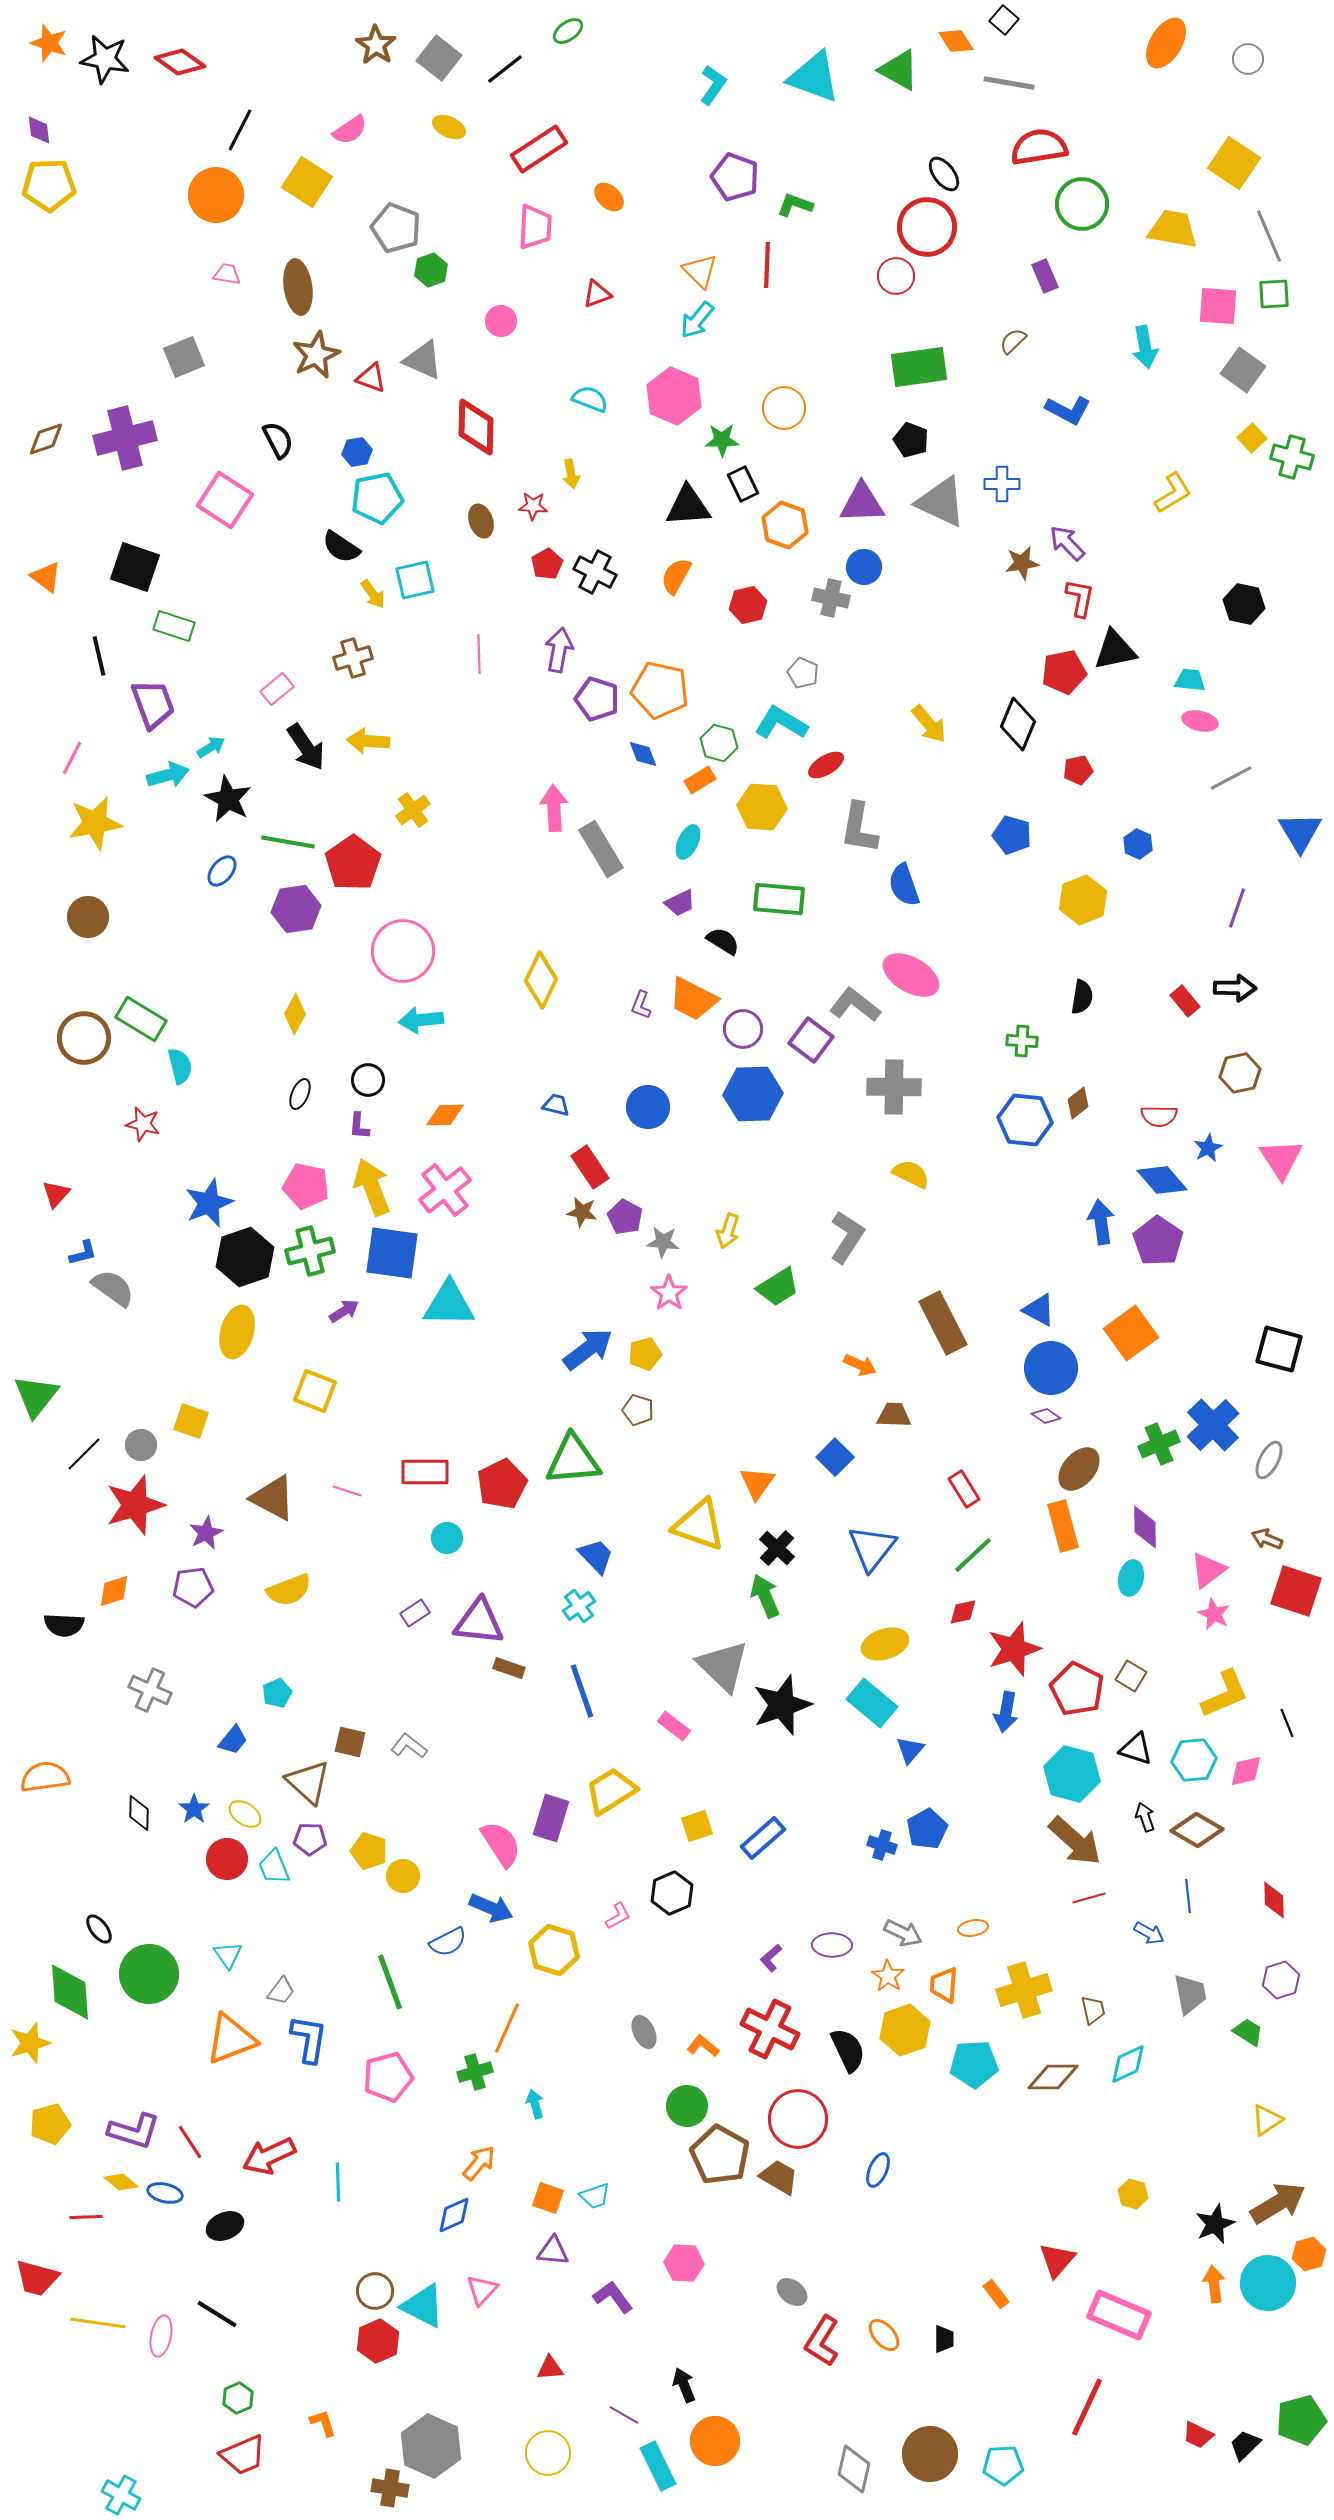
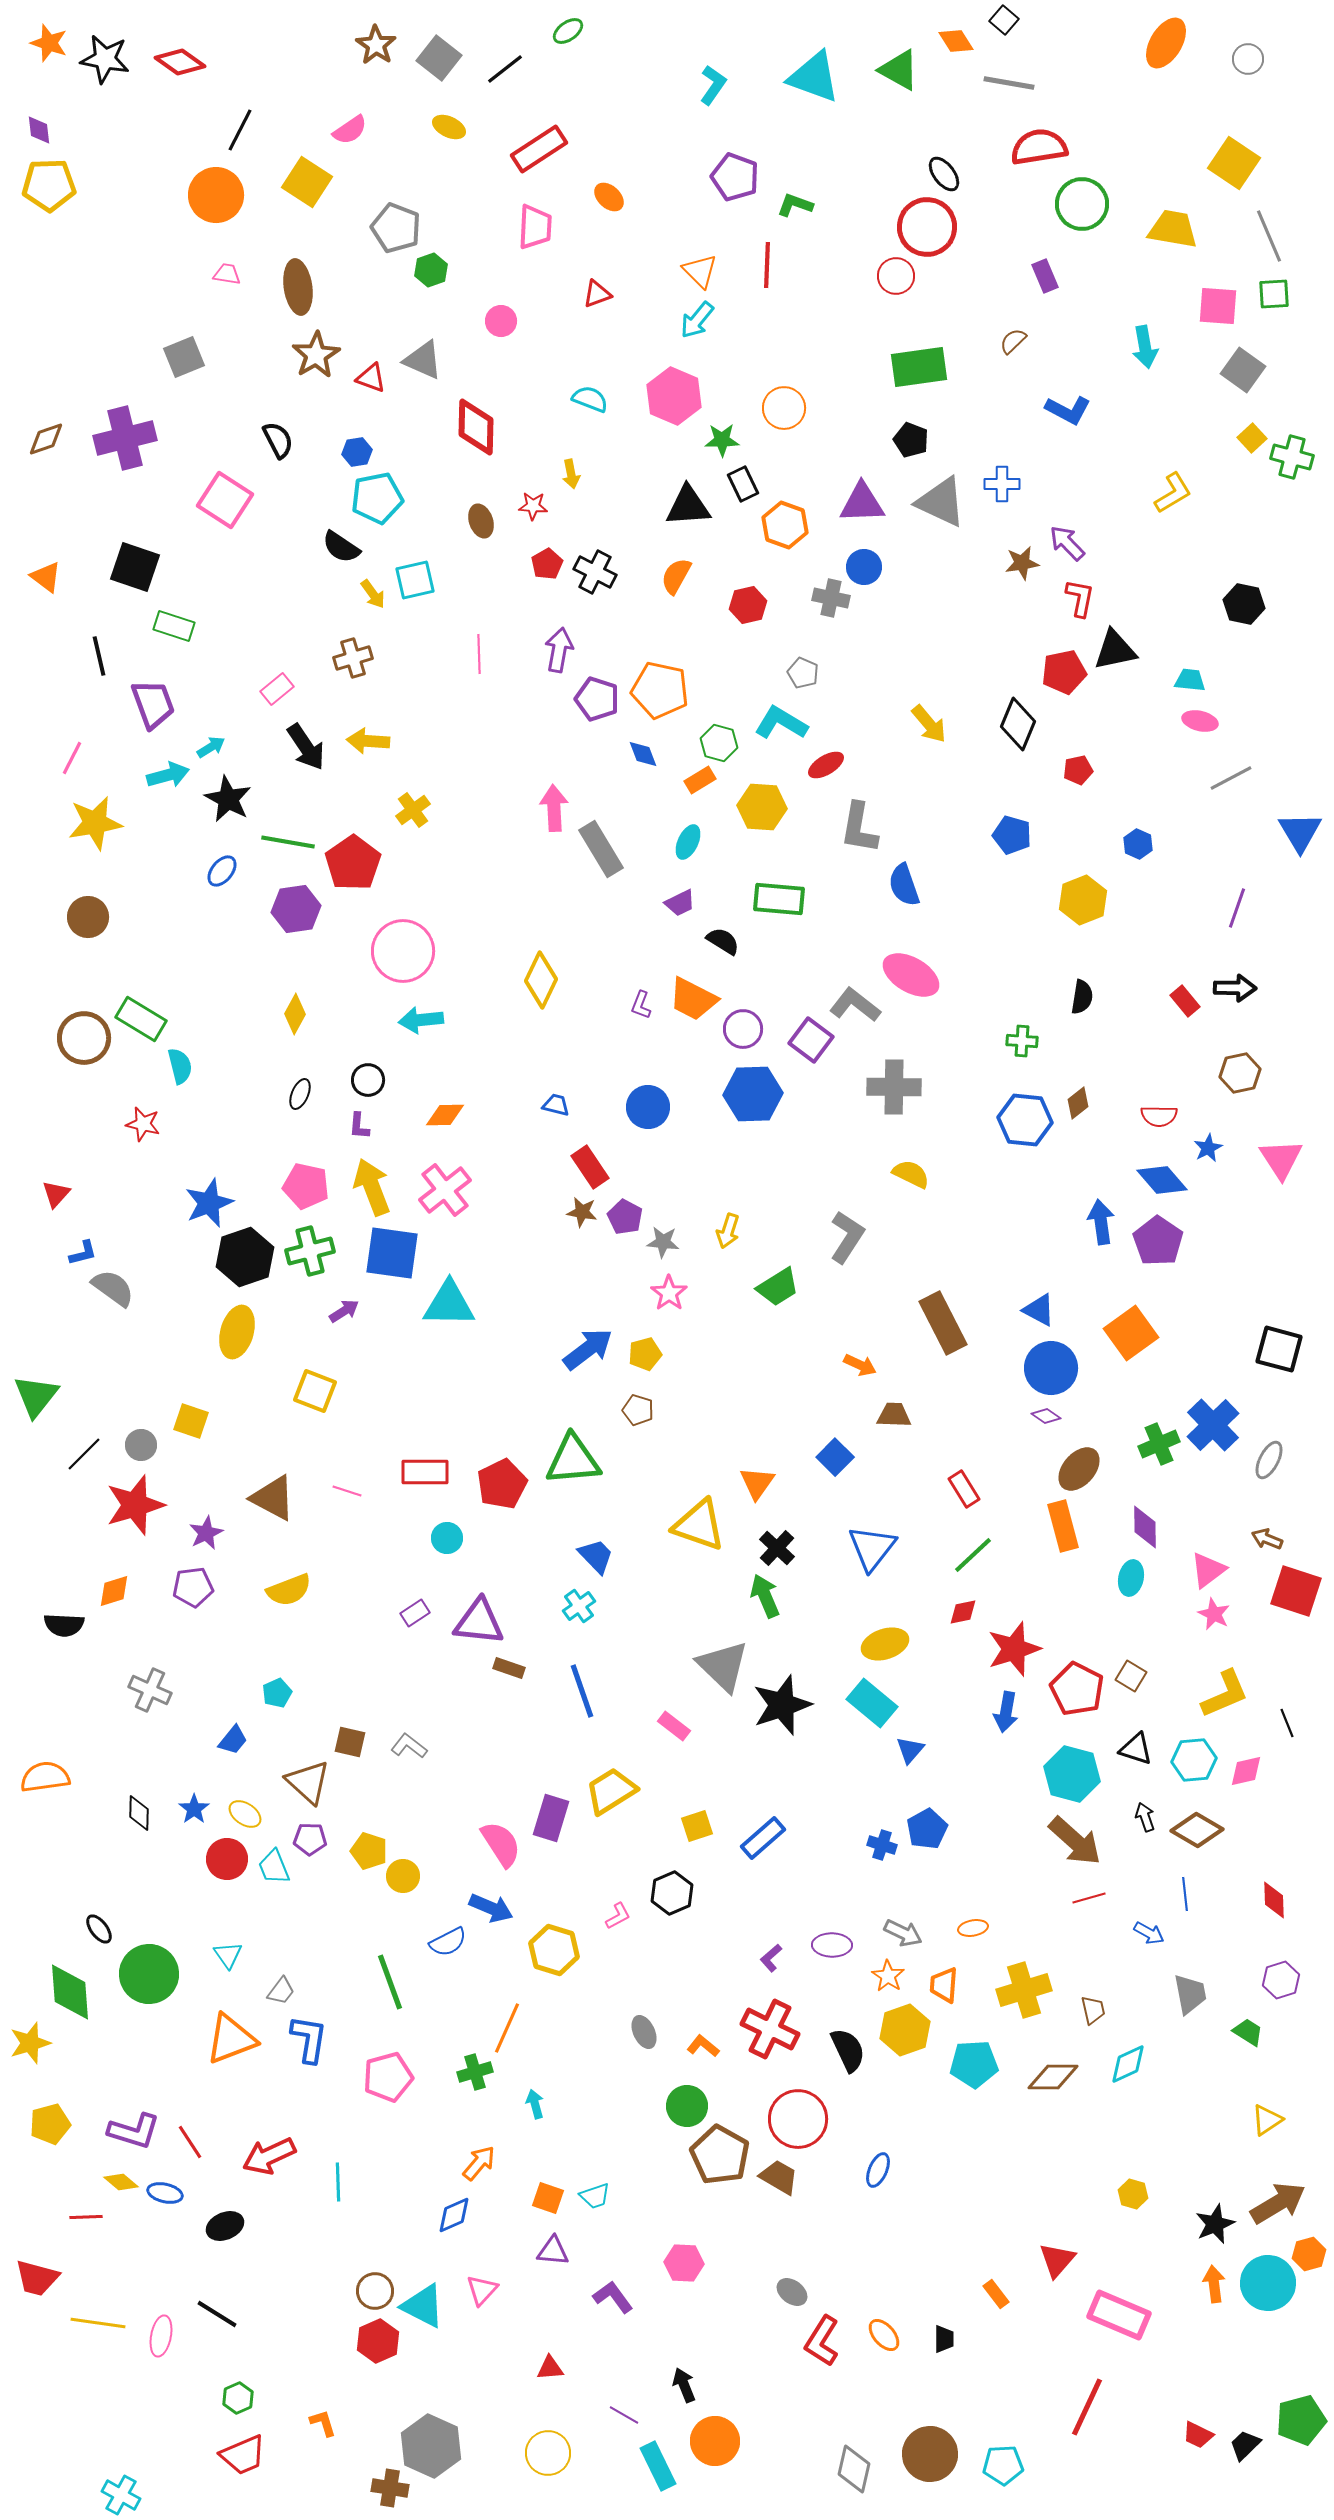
brown star at (316, 355): rotated 6 degrees counterclockwise
blue line at (1188, 1896): moved 3 px left, 2 px up
